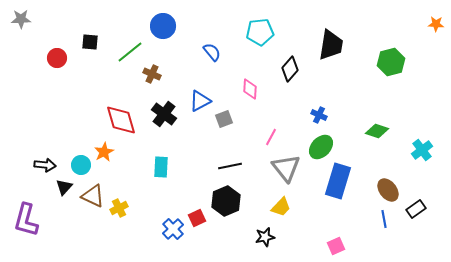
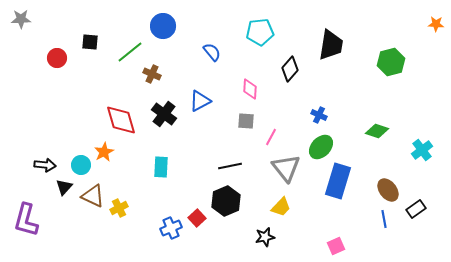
gray square at (224, 119): moved 22 px right, 2 px down; rotated 24 degrees clockwise
red square at (197, 218): rotated 18 degrees counterclockwise
blue cross at (173, 229): moved 2 px left, 1 px up; rotated 20 degrees clockwise
